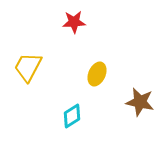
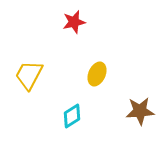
red star: rotated 10 degrees counterclockwise
yellow trapezoid: moved 1 px right, 8 px down
brown star: moved 9 px down; rotated 16 degrees counterclockwise
